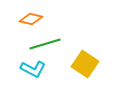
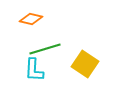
green line: moved 5 px down
cyan L-shape: moved 1 px right, 1 px down; rotated 65 degrees clockwise
